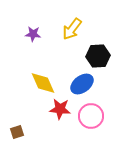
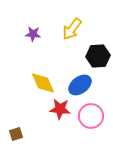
blue ellipse: moved 2 px left, 1 px down
brown square: moved 1 px left, 2 px down
